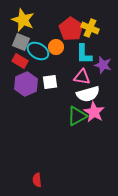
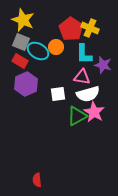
white square: moved 8 px right, 12 px down
